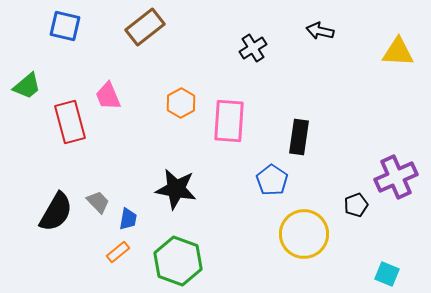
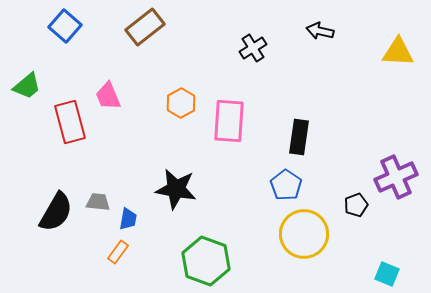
blue square: rotated 28 degrees clockwise
blue pentagon: moved 14 px right, 5 px down
gray trapezoid: rotated 40 degrees counterclockwise
orange rectangle: rotated 15 degrees counterclockwise
green hexagon: moved 28 px right
